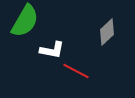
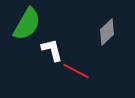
green semicircle: moved 2 px right, 3 px down
white L-shape: rotated 115 degrees counterclockwise
